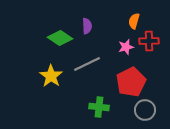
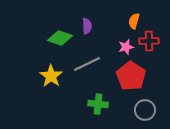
green diamond: rotated 15 degrees counterclockwise
red pentagon: moved 6 px up; rotated 12 degrees counterclockwise
green cross: moved 1 px left, 3 px up
